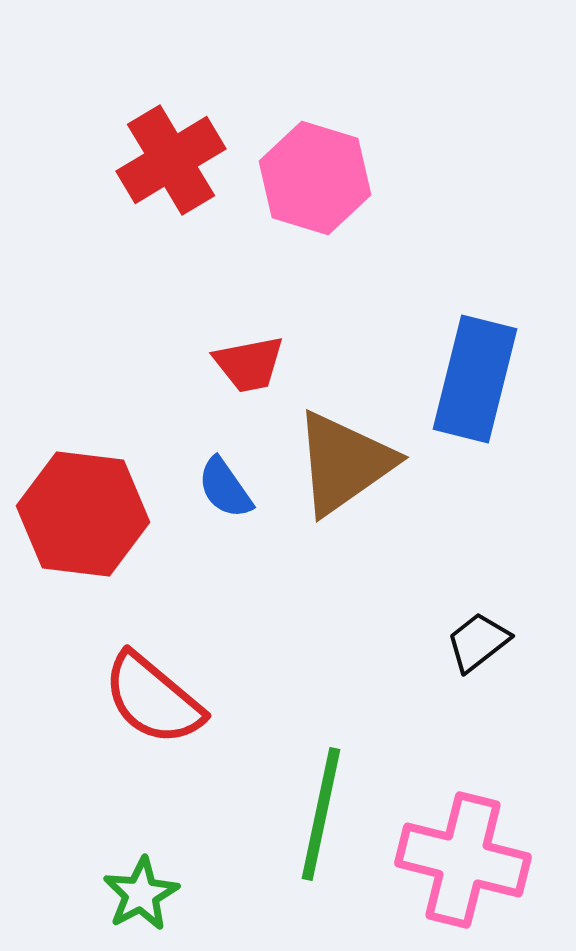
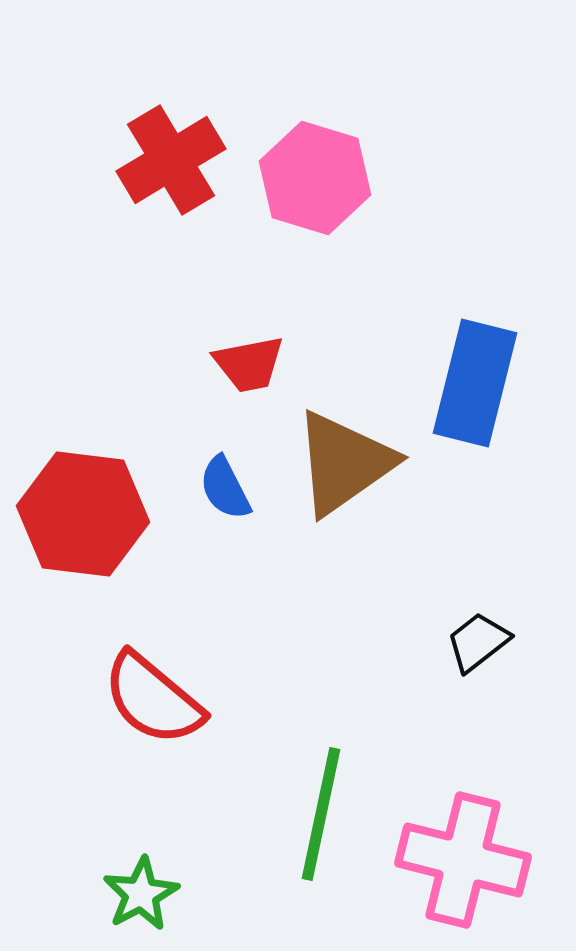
blue rectangle: moved 4 px down
blue semicircle: rotated 8 degrees clockwise
